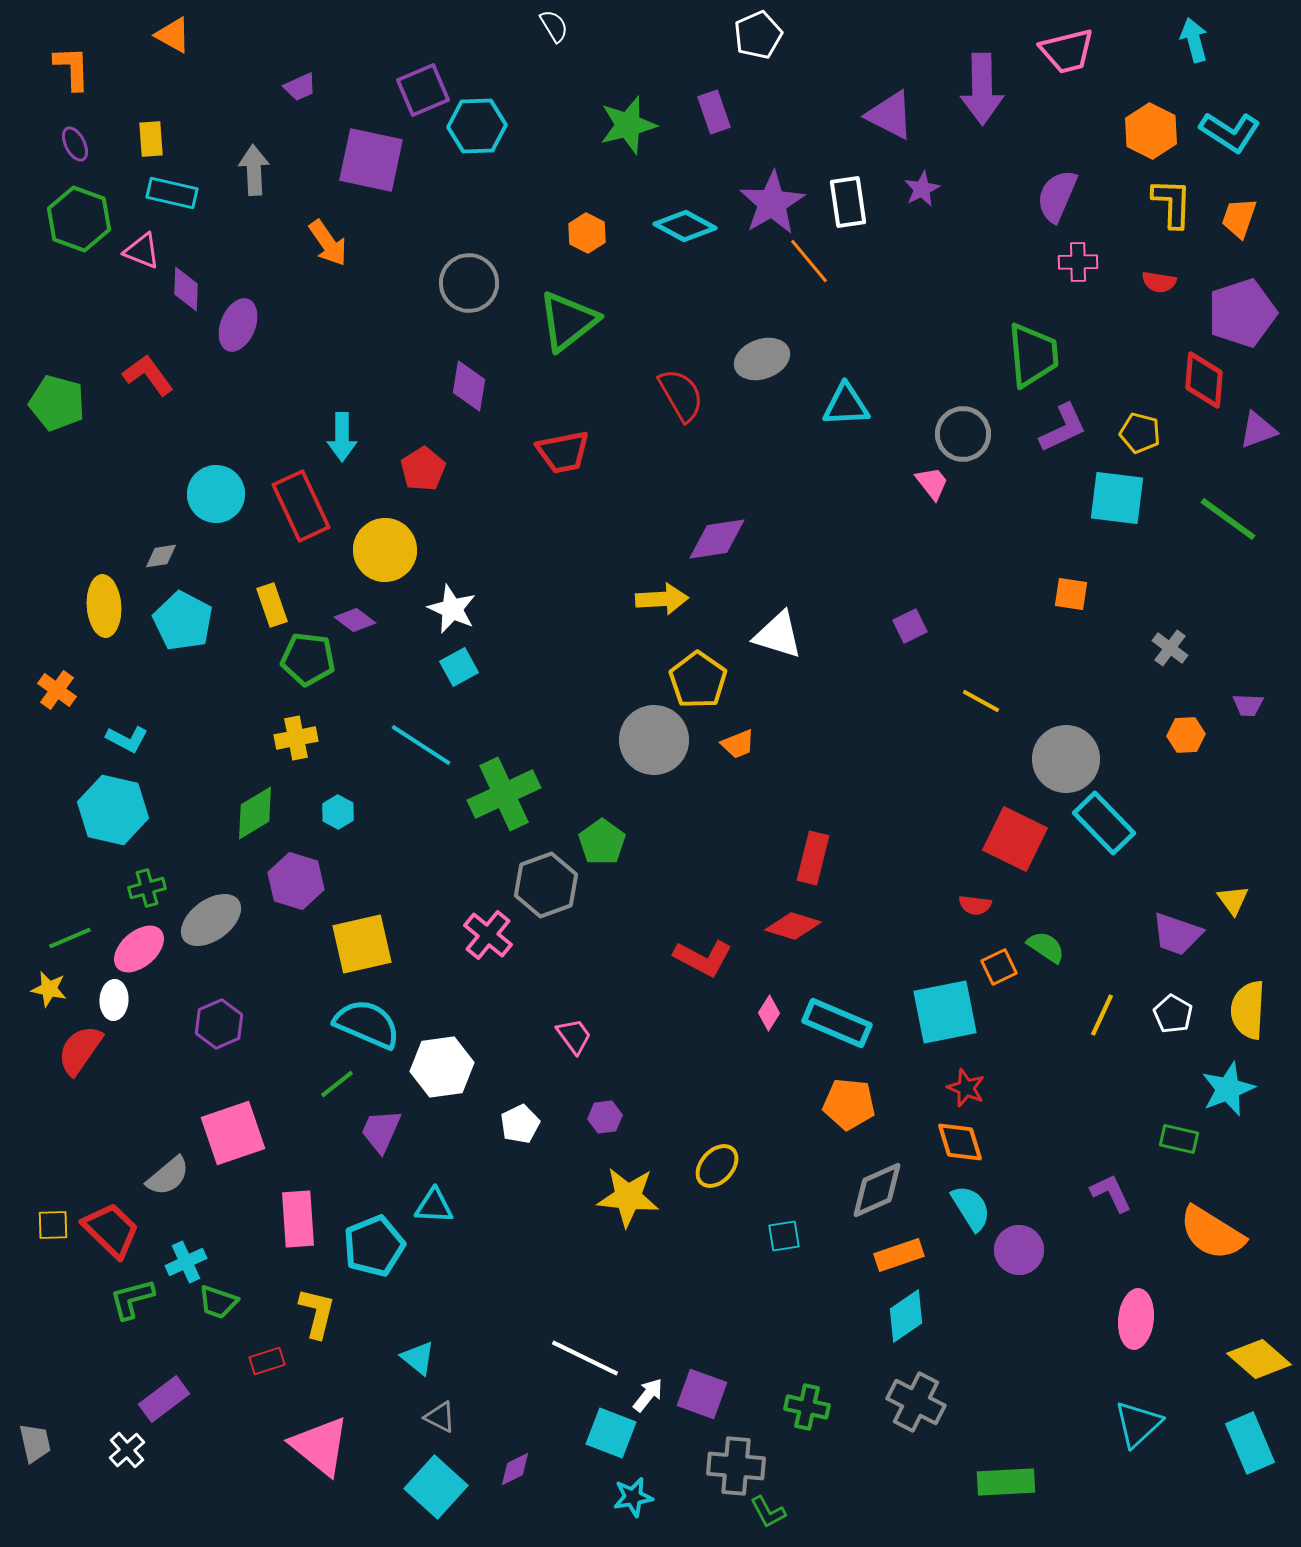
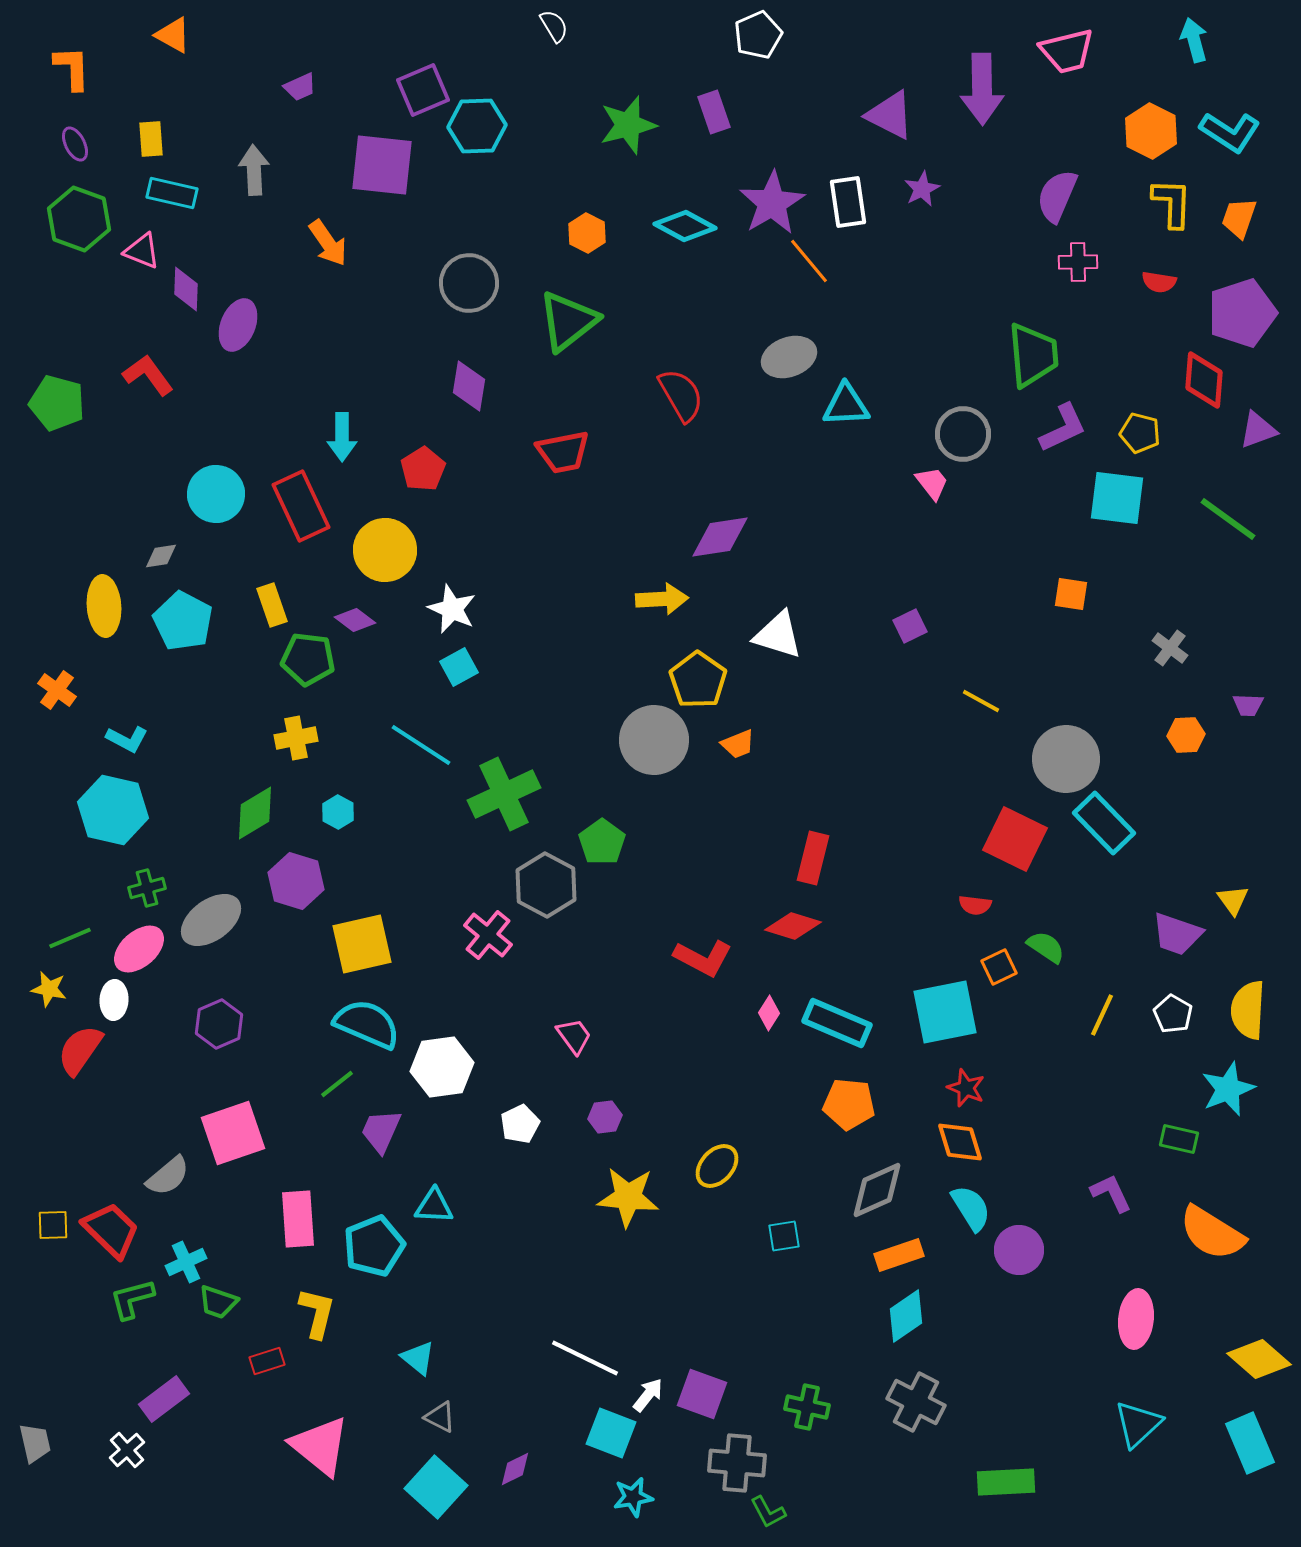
purple square at (371, 160): moved 11 px right, 5 px down; rotated 6 degrees counterclockwise
gray ellipse at (762, 359): moved 27 px right, 2 px up
purple diamond at (717, 539): moved 3 px right, 2 px up
gray hexagon at (546, 885): rotated 12 degrees counterclockwise
gray cross at (736, 1466): moved 1 px right, 3 px up
